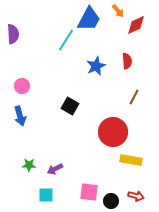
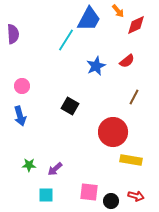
red semicircle: rotated 56 degrees clockwise
purple arrow: rotated 14 degrees counterclockwise
